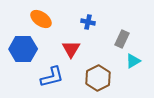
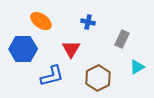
orange ellipse: moved 2 px down
cyan triangle: moved 4 px right, 6 px down
blue L-shape: moved 1 px up
